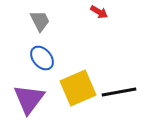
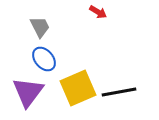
red arrow: moved 1 px left
gray trapezoid: moved 6 px down
blue ellipse: moved 2 px right, 1 px down
purple triangle: moved 1 px left, 7 px up
